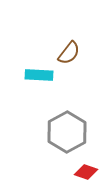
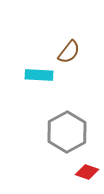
brown semicircle: moved 1 px up
red diamond: moved 1 px right
